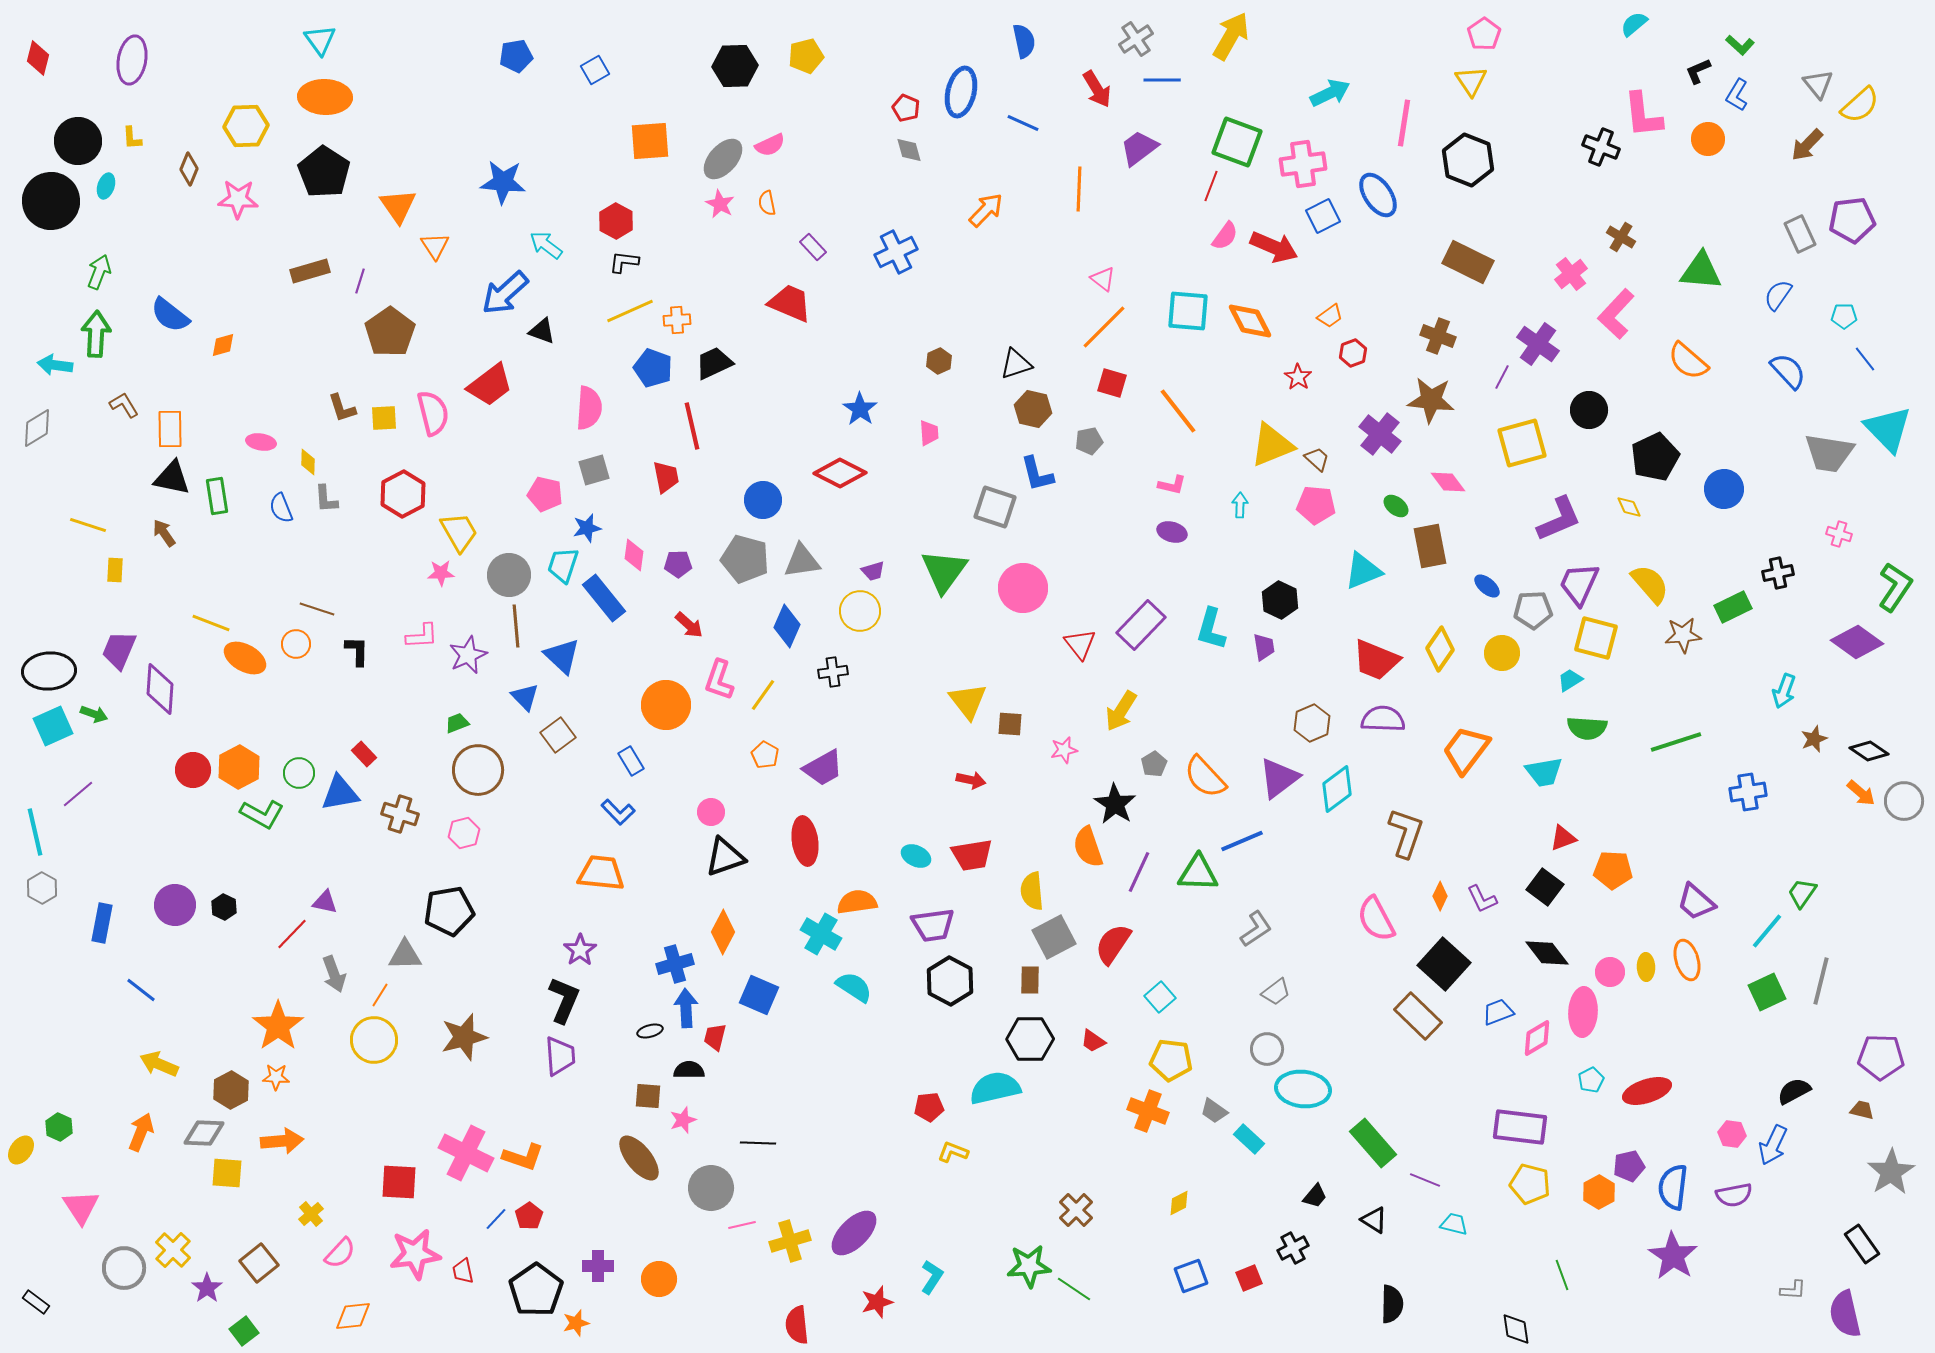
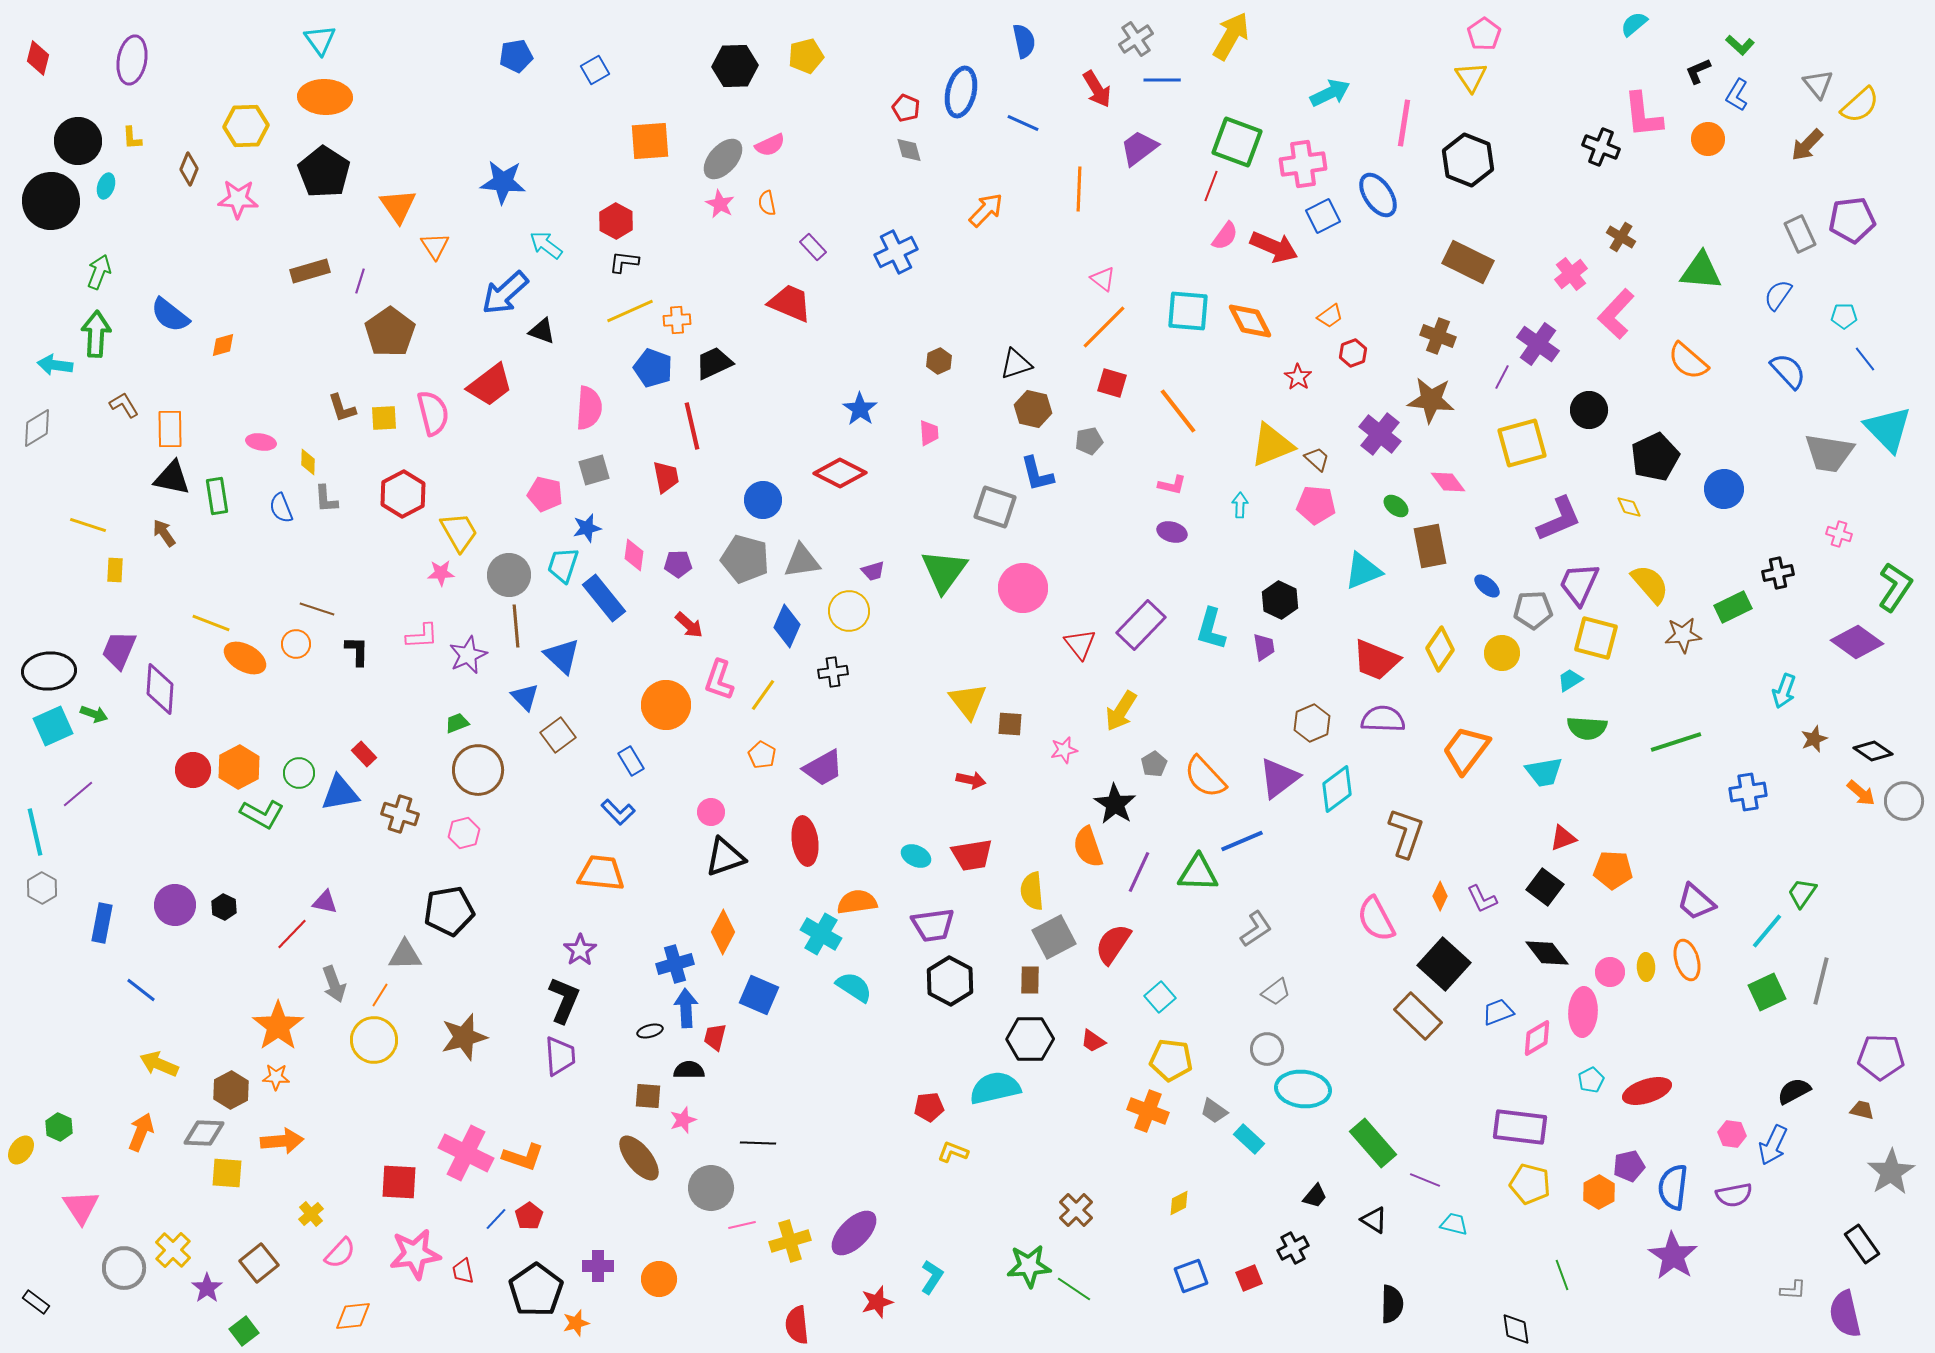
yellow triangle at (1471, 81): moved 4 px up
yellow circle at (860, 611): moved 11 px left
black diamond at (1869, 751): moved 4 px right
orange pentagon at (765, 755): moved 3 px left
gray arrow at (334, 974): moved 10 px down
